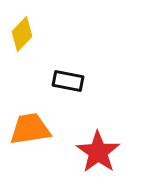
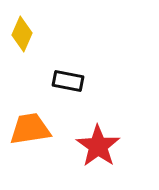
yellow diamond: rotated 20 degrees counterclockwise
red star: moved 6 px up
